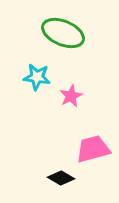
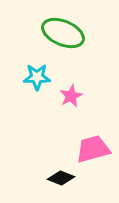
cyan star: rotated 8 degrees counterclockwise
black diamond: rotated 8 degrees counterclockwise
